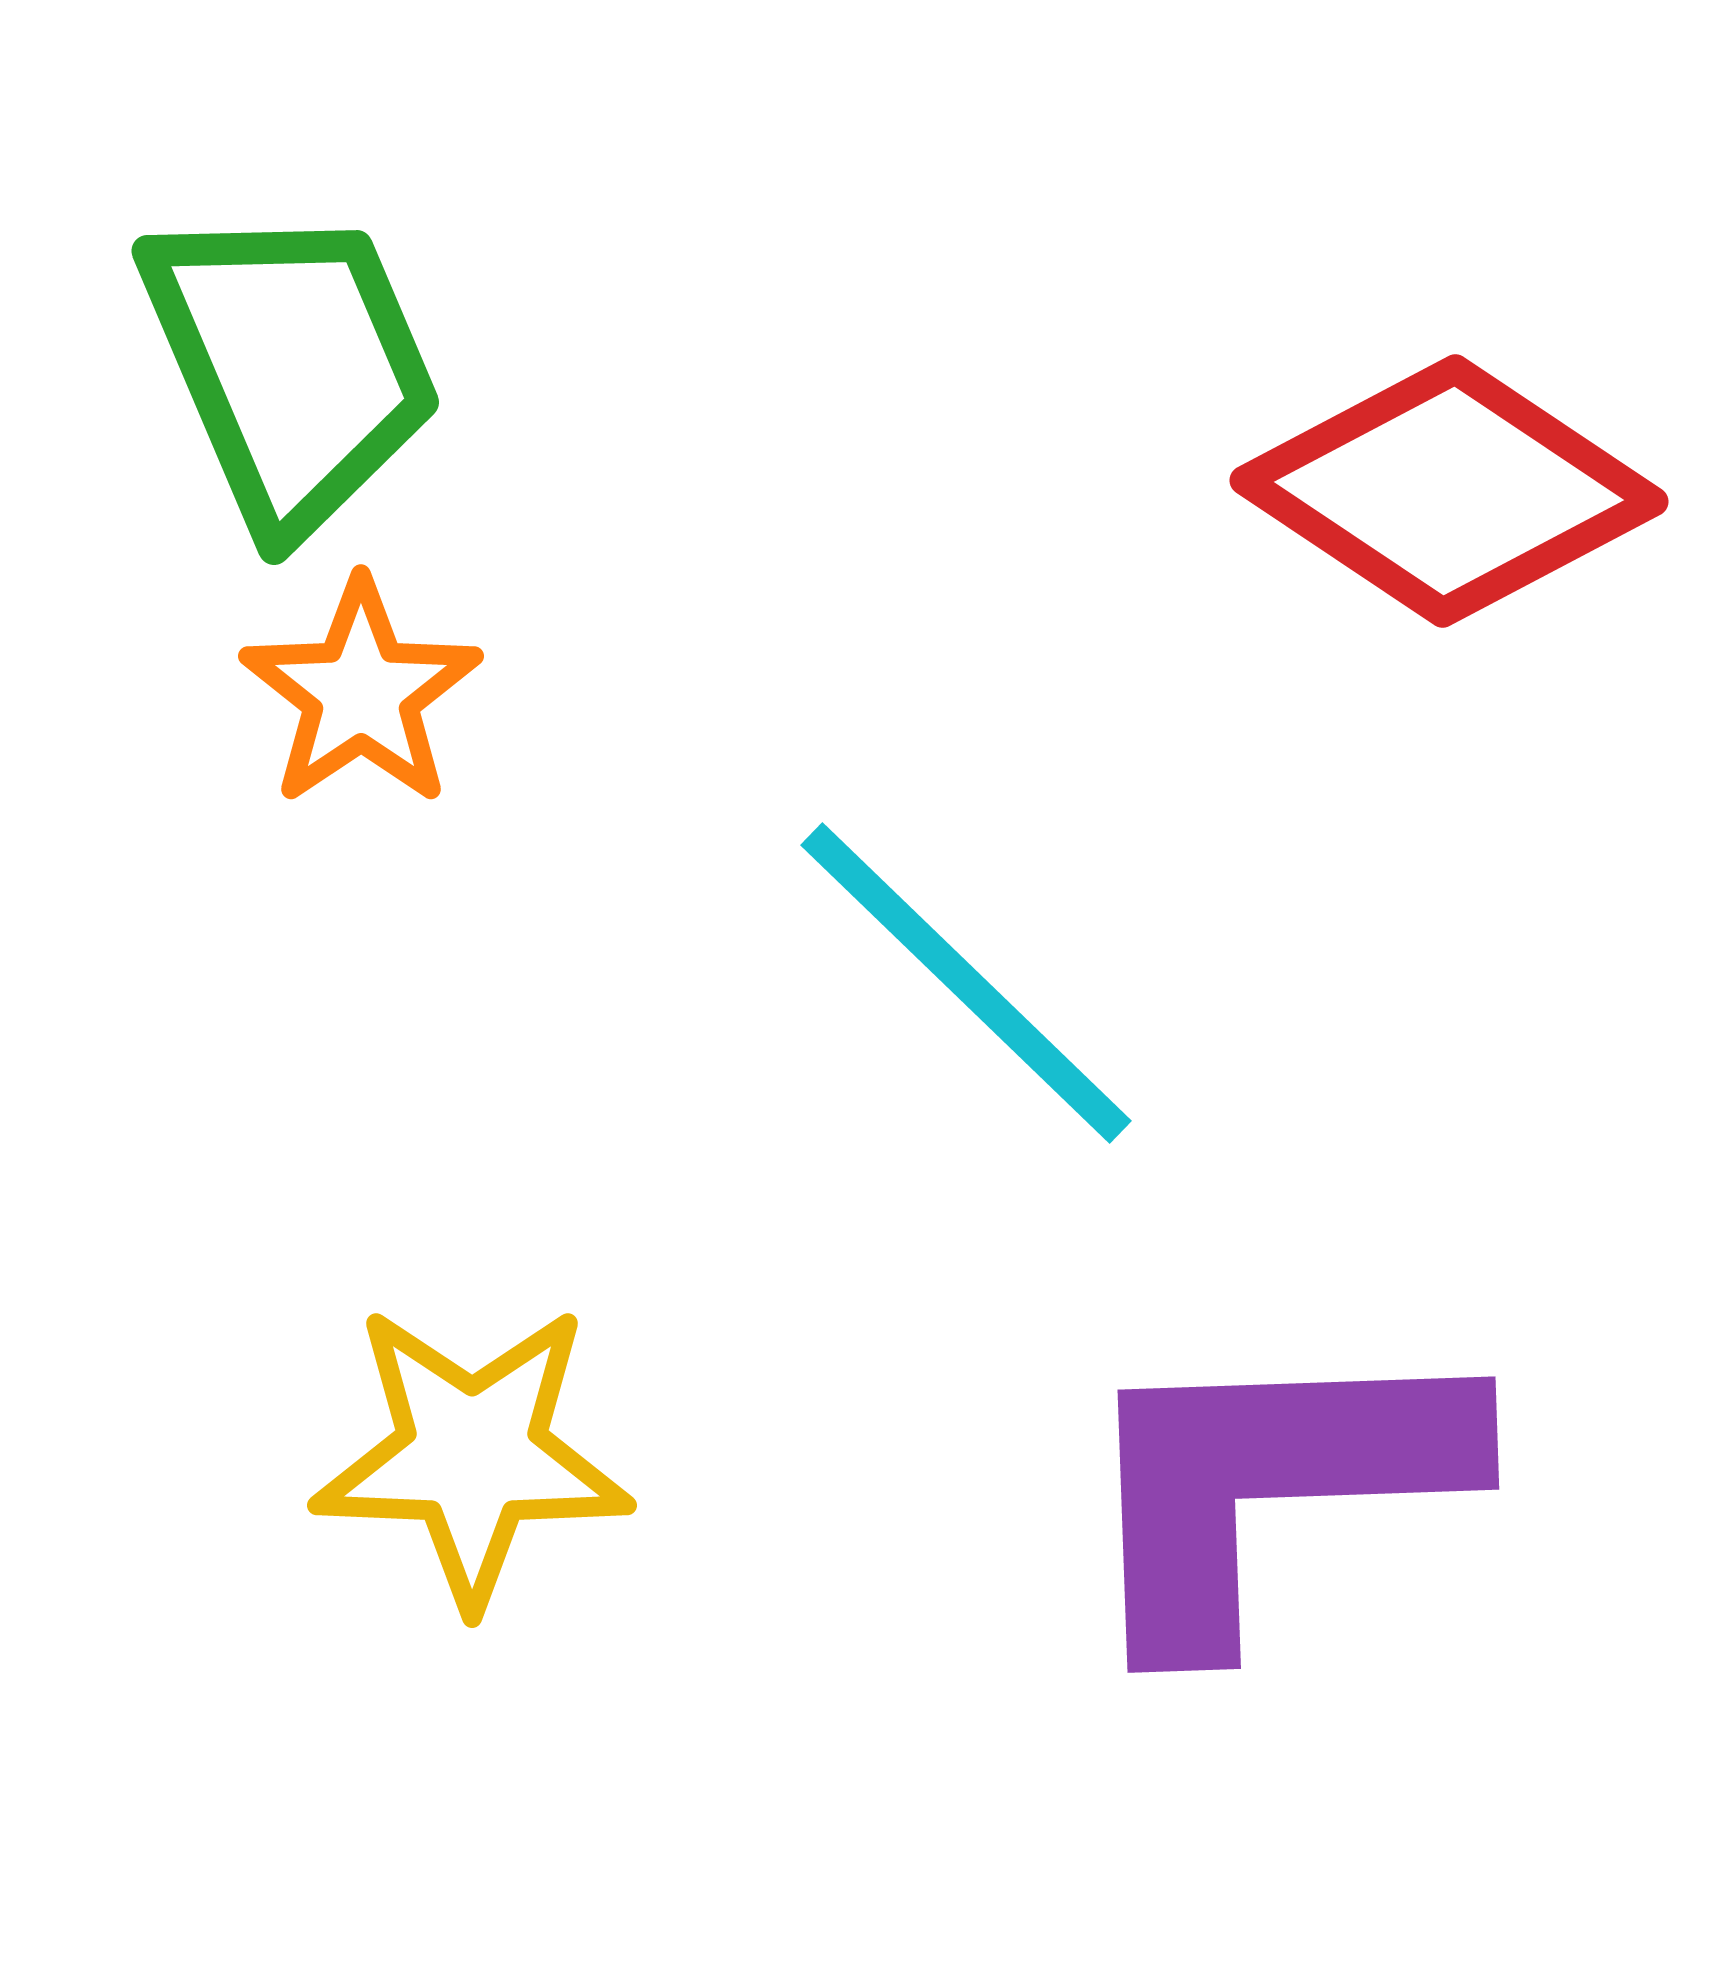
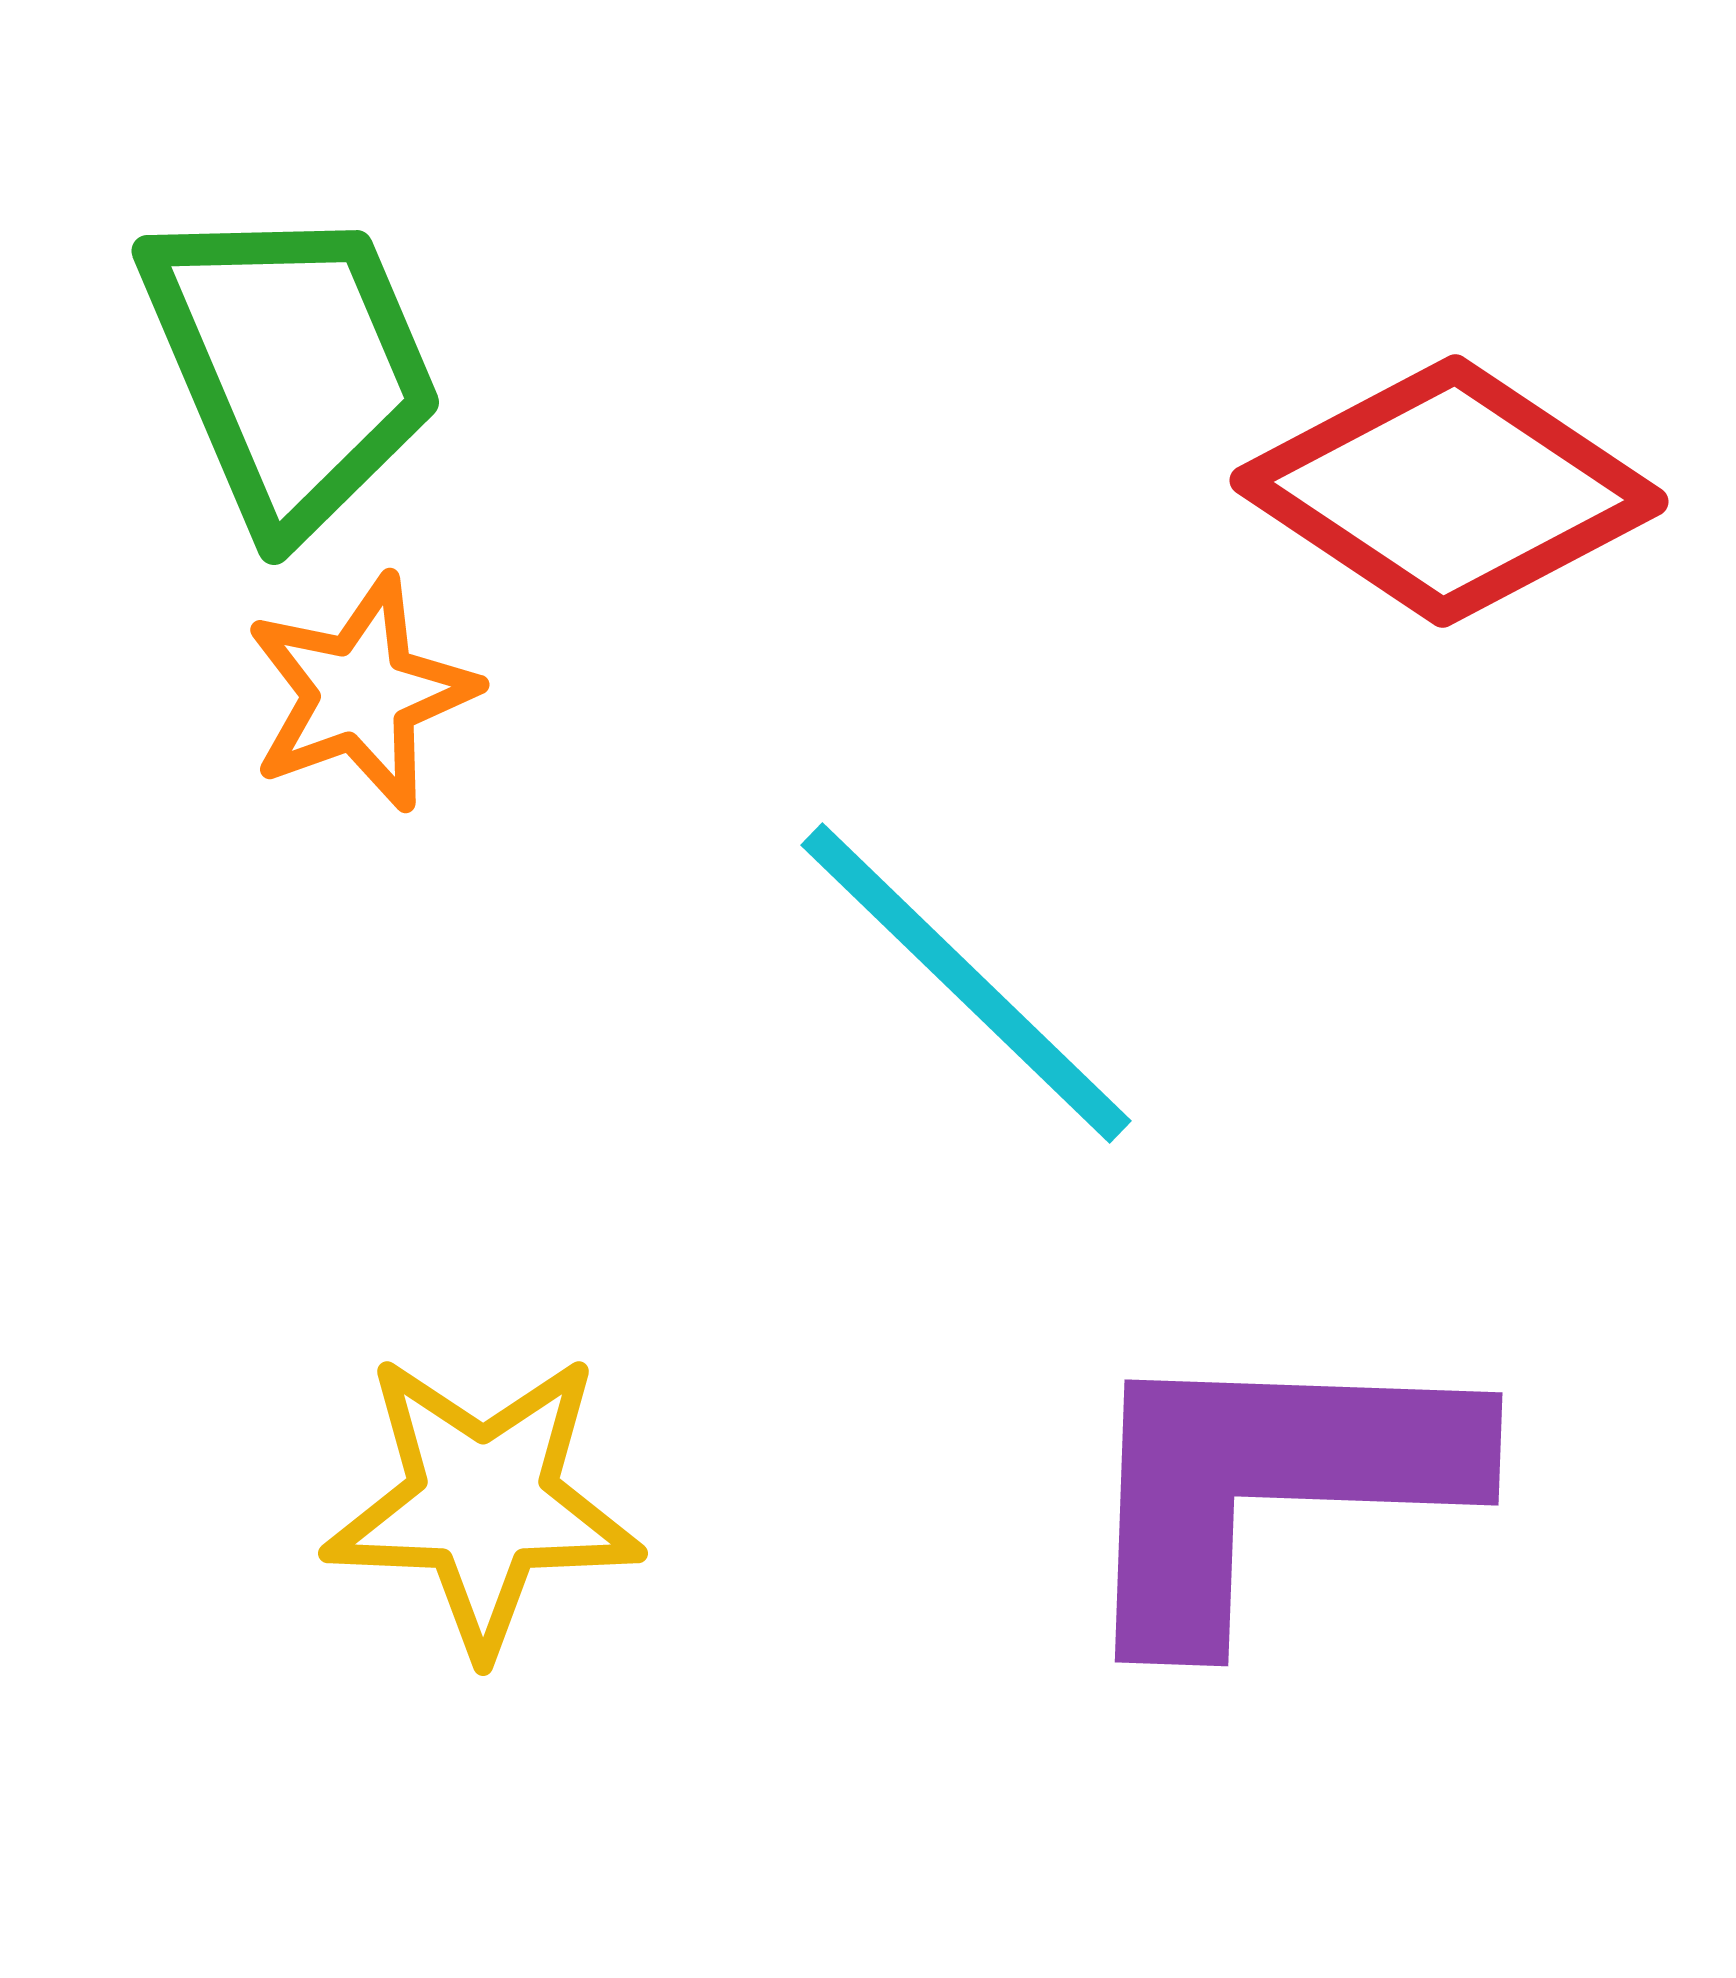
orange star: rotated 14 degrees clockwise
yellow star: moved 11 px right, 48 px down
purple L-shape: rotated 4 degrees clockwise
